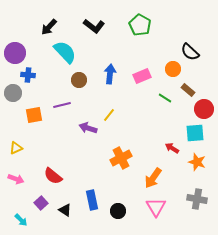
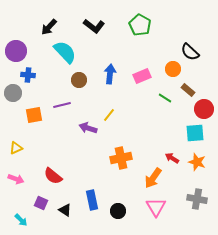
purple circle: moved 1 px right, 2 px up
red arrow: moved 10 px down
orange cross: rotated 15 degrees clockwise
purple square: rotated 24 degrees counterclockwise
